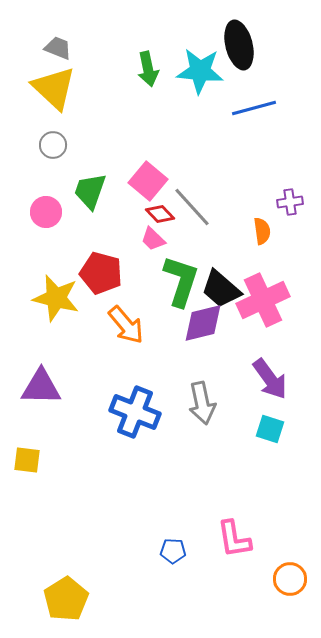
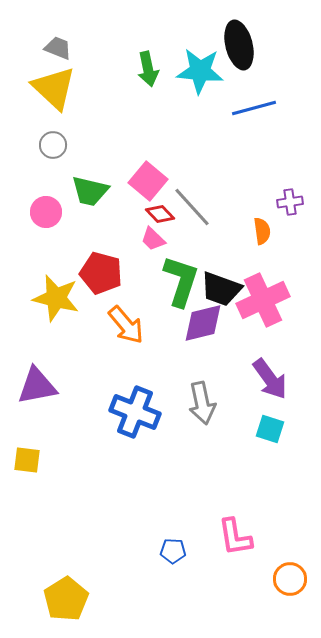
green trapezoid: rotated 96 degrees counterclockwise
black trapezoid: rotated 21 degrees counterclockwise
purple triangle: moved 4 px left, 1 px up; rotated 12 degrees counterclockwise
pink L-shape: moved 1 px right, 2 px up
